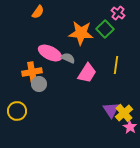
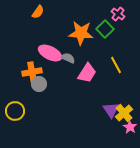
pink cross: moved 1 px down
yellow line: rotated 36 degrees counterclockwise
yellow circle: moved 2 px left
